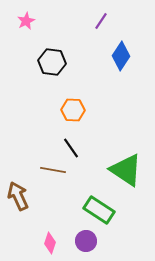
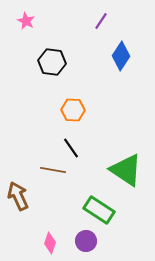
pink star: rotated 18 degrees counterclockwise
